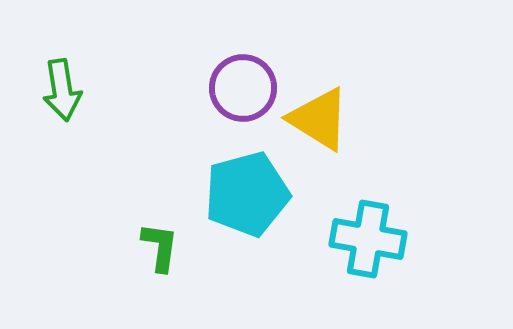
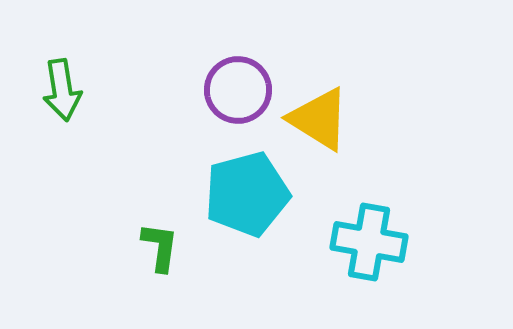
purple circle: moved 5 px left, 2 px down
cyan cross: moved 1 px right, 3 px down
